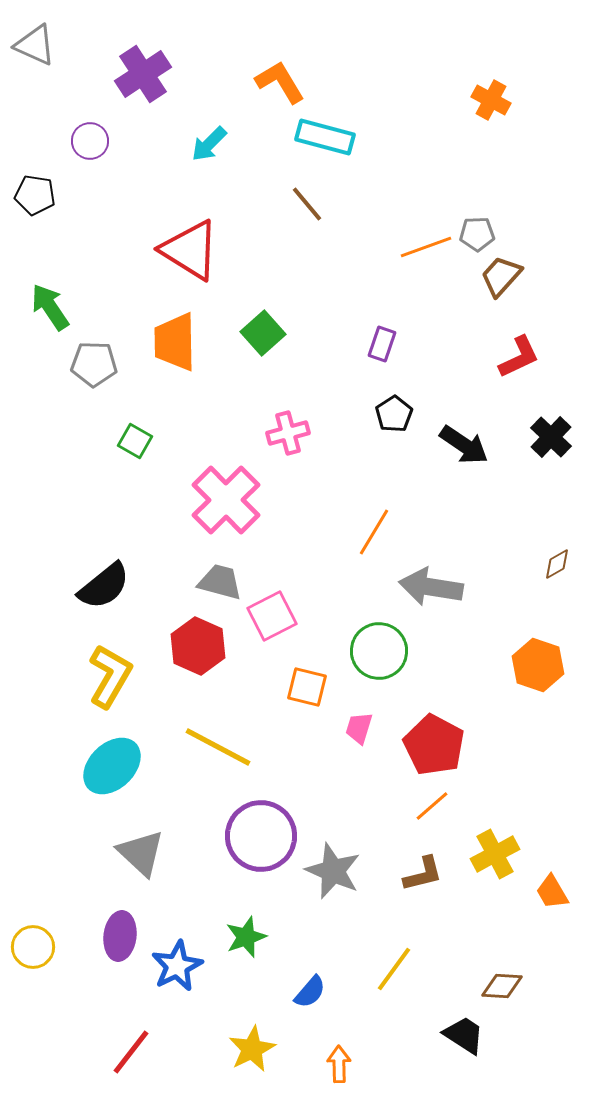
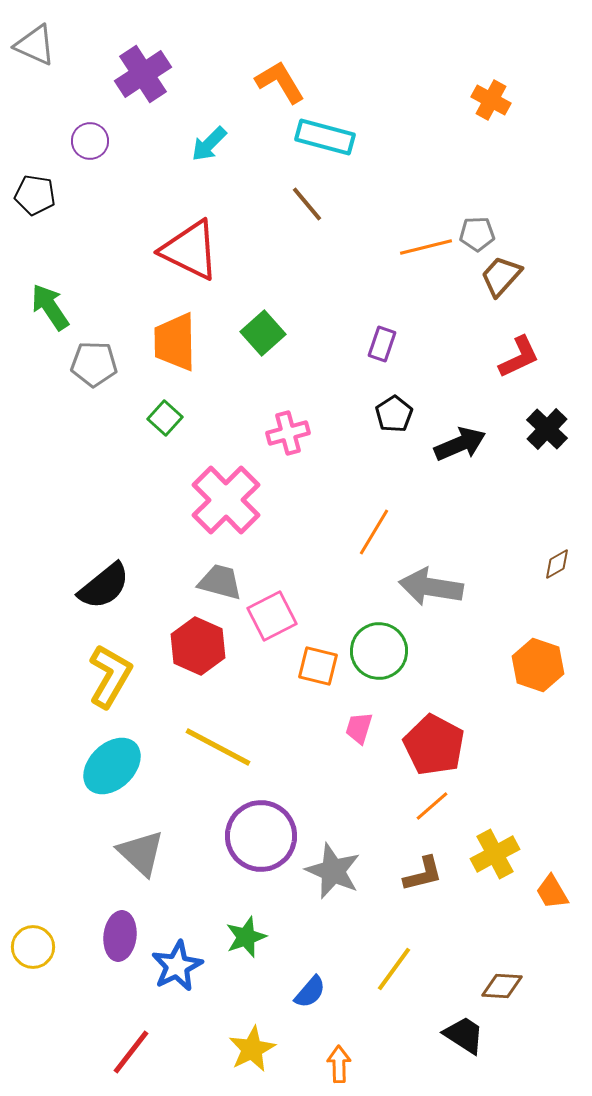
orange line at (426, 247): rotated 6 degrees clockwise
red triangle at (190, 250): rotated 6 degrees counterclockwise
black cross at (551, 437): moved 4 px left, 8 px up
green square at (135, 441): moved 30 px right, 23 px up; rotated 12 degrees clockwise
black arrow at (464, 445): moved 4 px left, 1 px up; rotated 57 degrees counterclockwise
orange square at (307, 687): moved 11 px right, 21 px up
